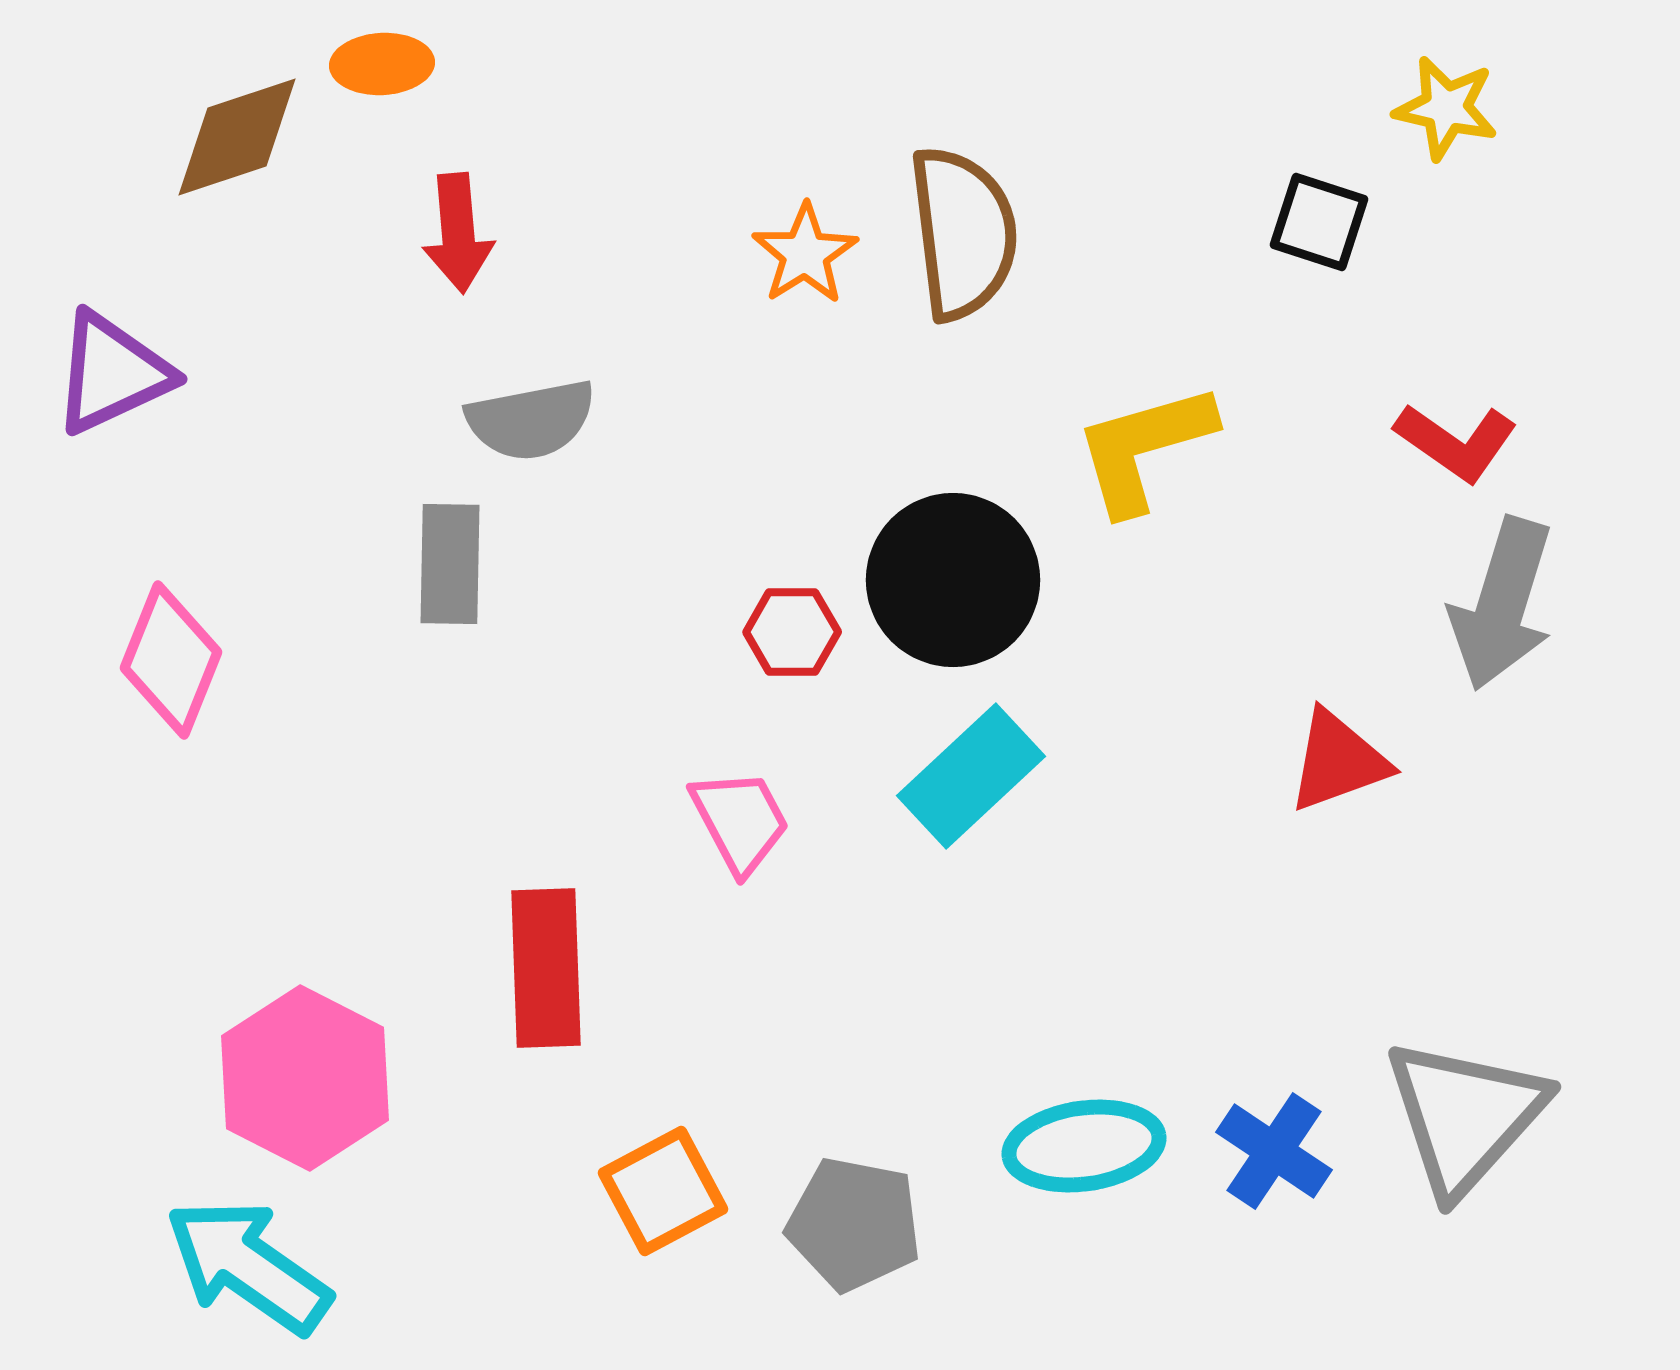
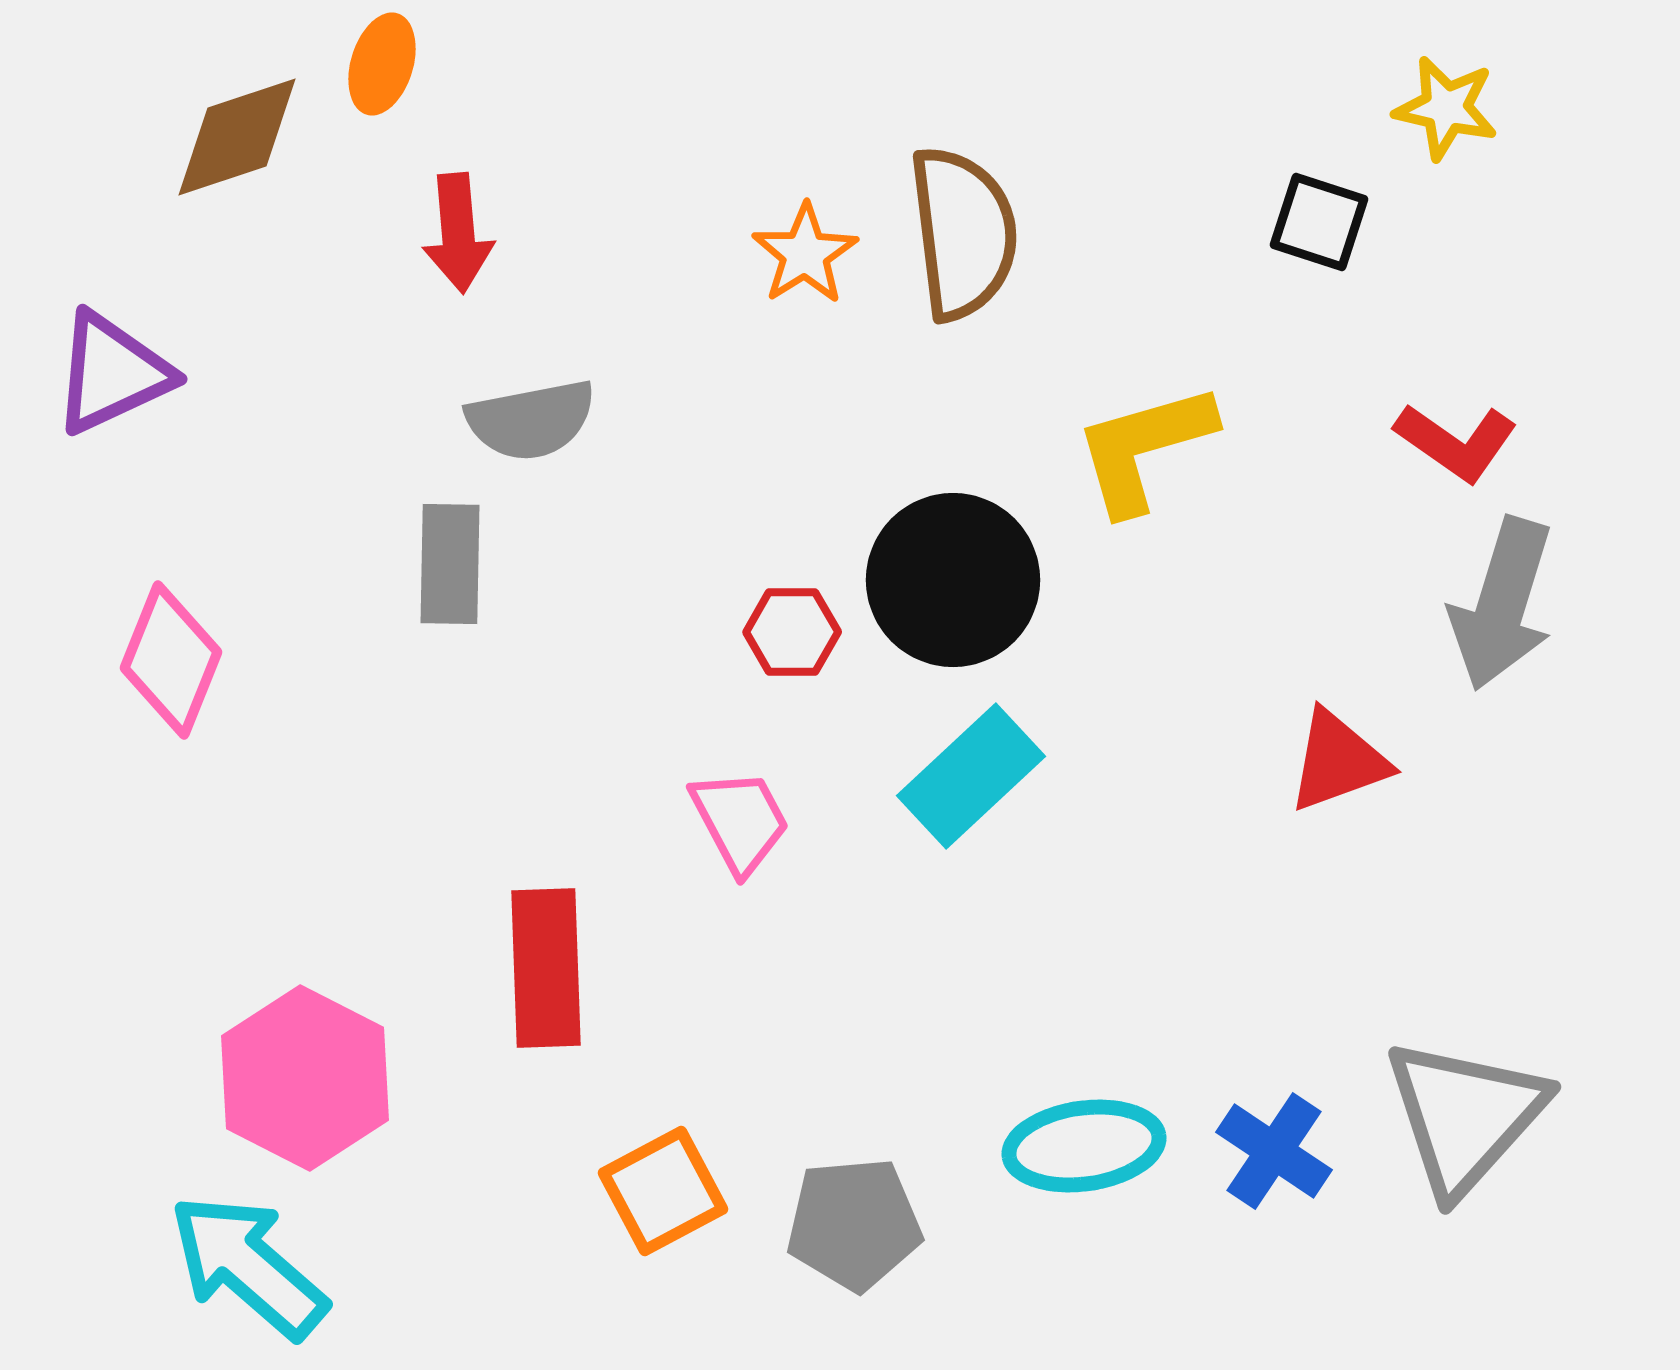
orange ellipse: rotated 70 degrees counterclockwise
gray pentagon: rotated 16 degrees counterclockwise
cyan arrow: rotated 6 degrees clockwise
